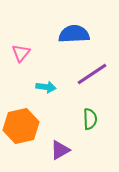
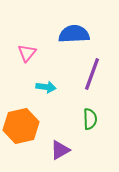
pink triangle: moved 6 px right
purple line: rotated 36 degrees counterclockwise
